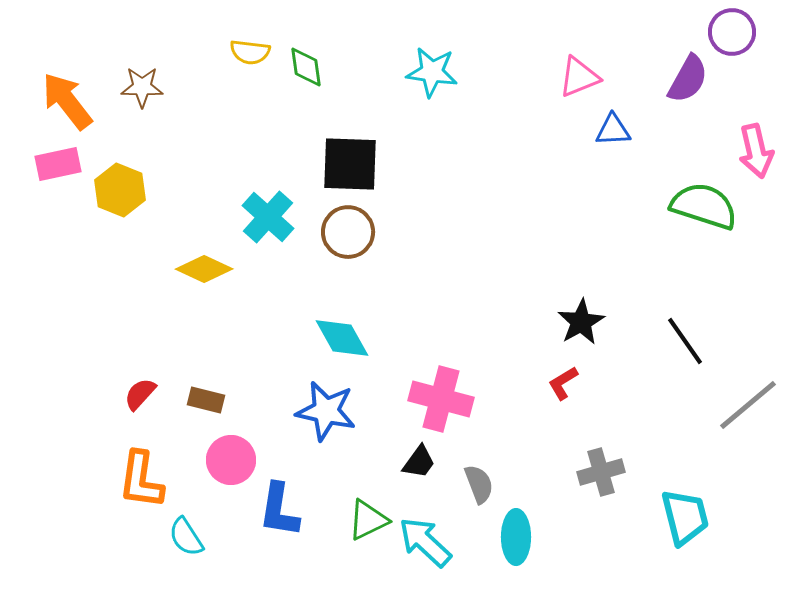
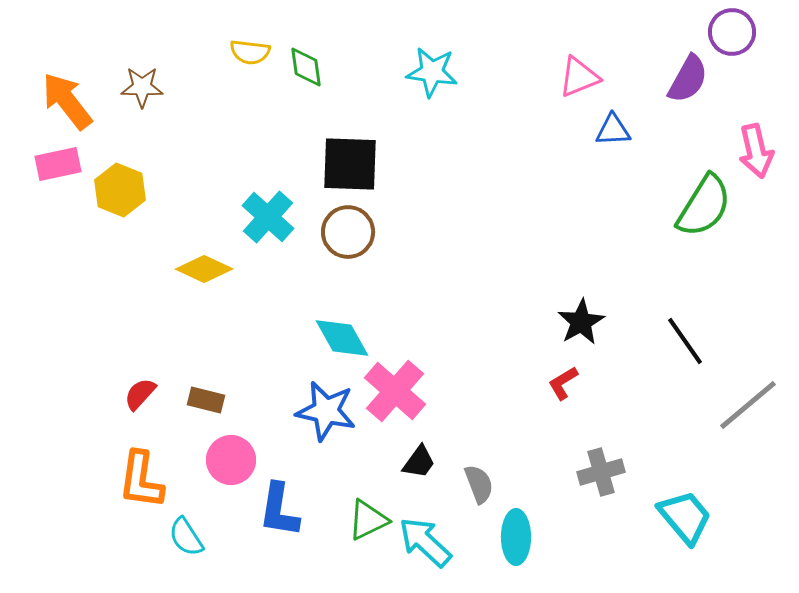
green semicircle: rotated 104 degrees clockwise
pink cross: moved 46 px left, 8 px up; rotated 26 degrees clockwise
cyan trapezoid: rotated 26 degrees counterclockwise
